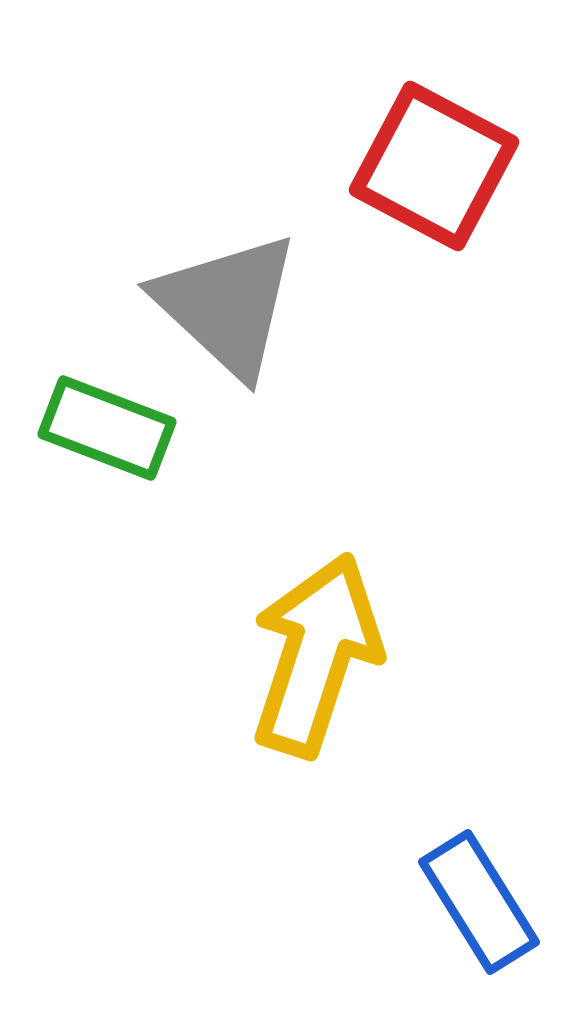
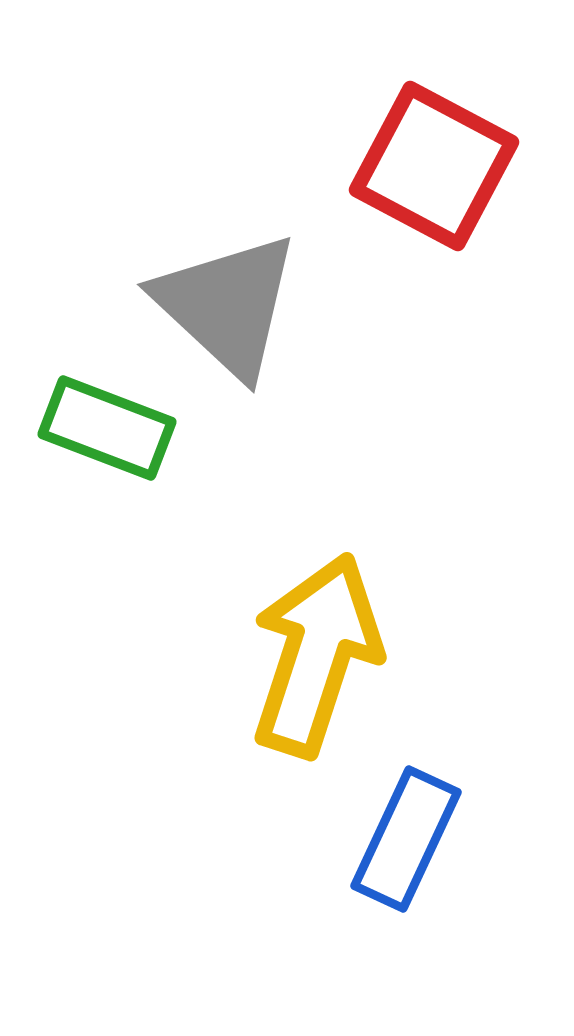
blue rectangle: moved 73 px left, 63 px up; rotated 57 degrees clockwise
